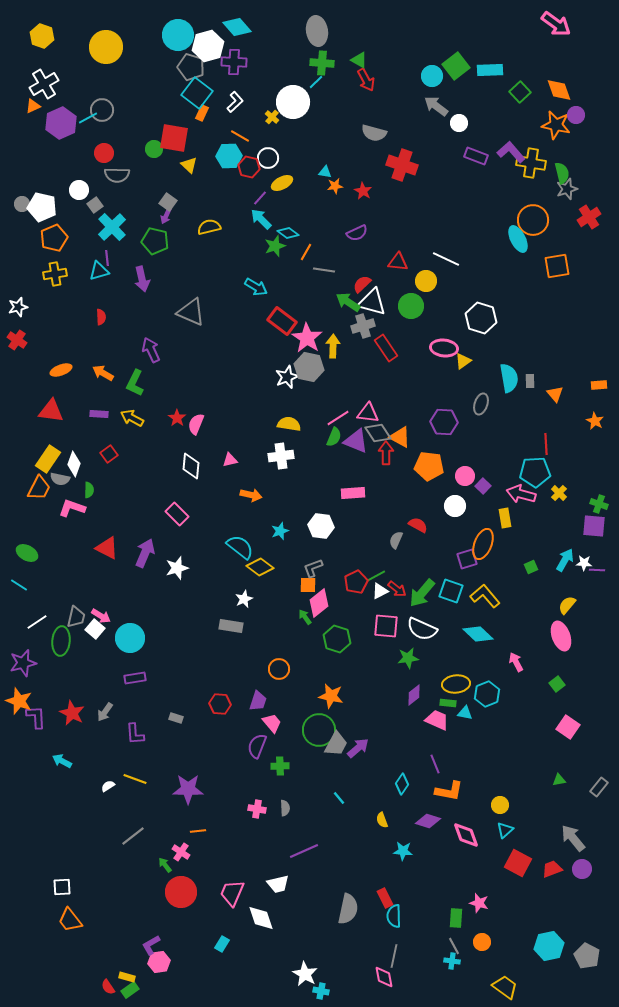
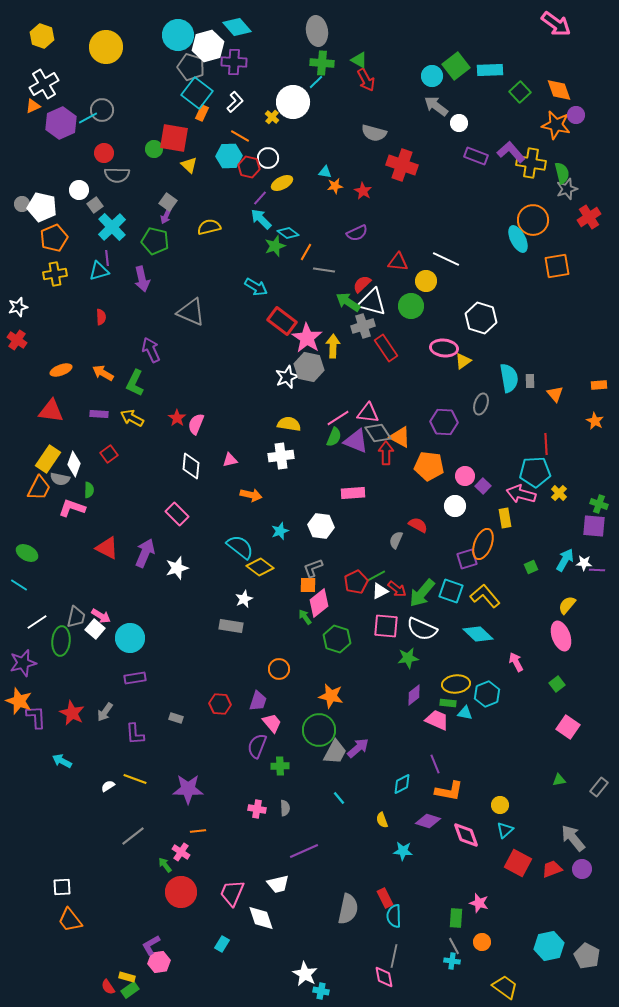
gray trapezoid at (336, 744): moved 1 px left, 8 px down
cyan diamond at (402, 784): rotated 30 degrees clockwise
